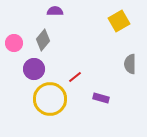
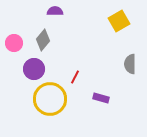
red line: rotated 24 degrees counterclockwise
